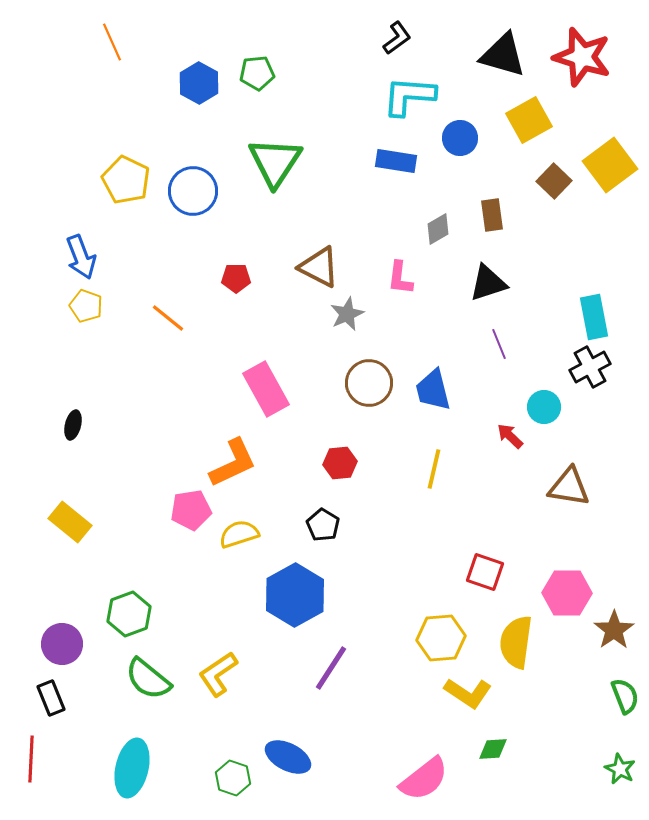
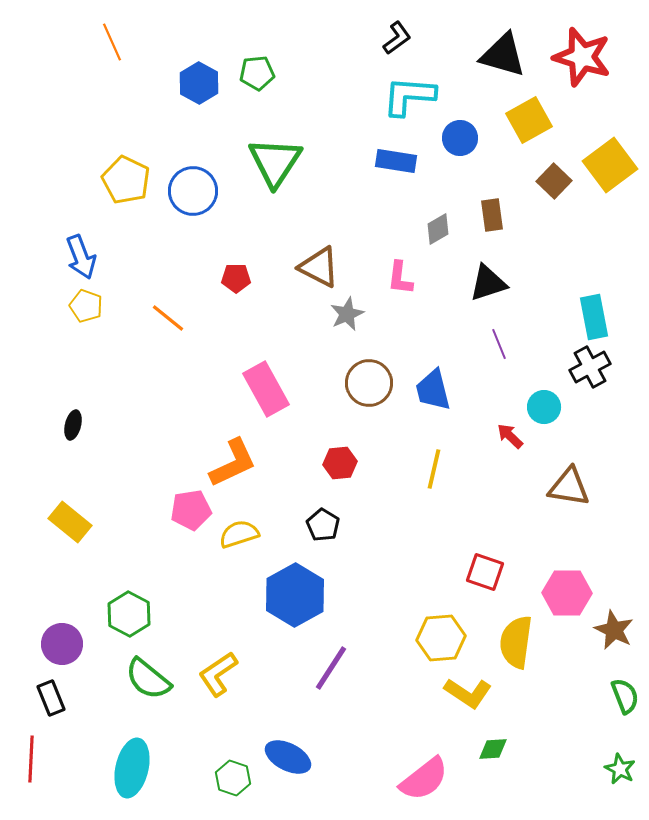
green hexagon at (129, 614): rotated 12 degrees counterclockwise
brown star at (614, 630): rotated 12 degrees counterclockwise
